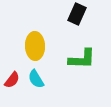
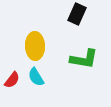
green L-shape: moved 2 px right; rotated 8 degrees clockwise
cyan semicircle: moved 2 px up
